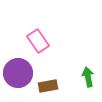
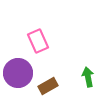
pink rectangle: rotated 10 degrees clockwise
brown rectangle: rotated 18 degrees counterclockwise
